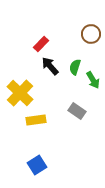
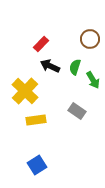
brown circle: moved 1 px left, 5 px down
black arrow: rotated 24 degrees counterclockwise
yellow cross: moved 5 px right, 2 px up
